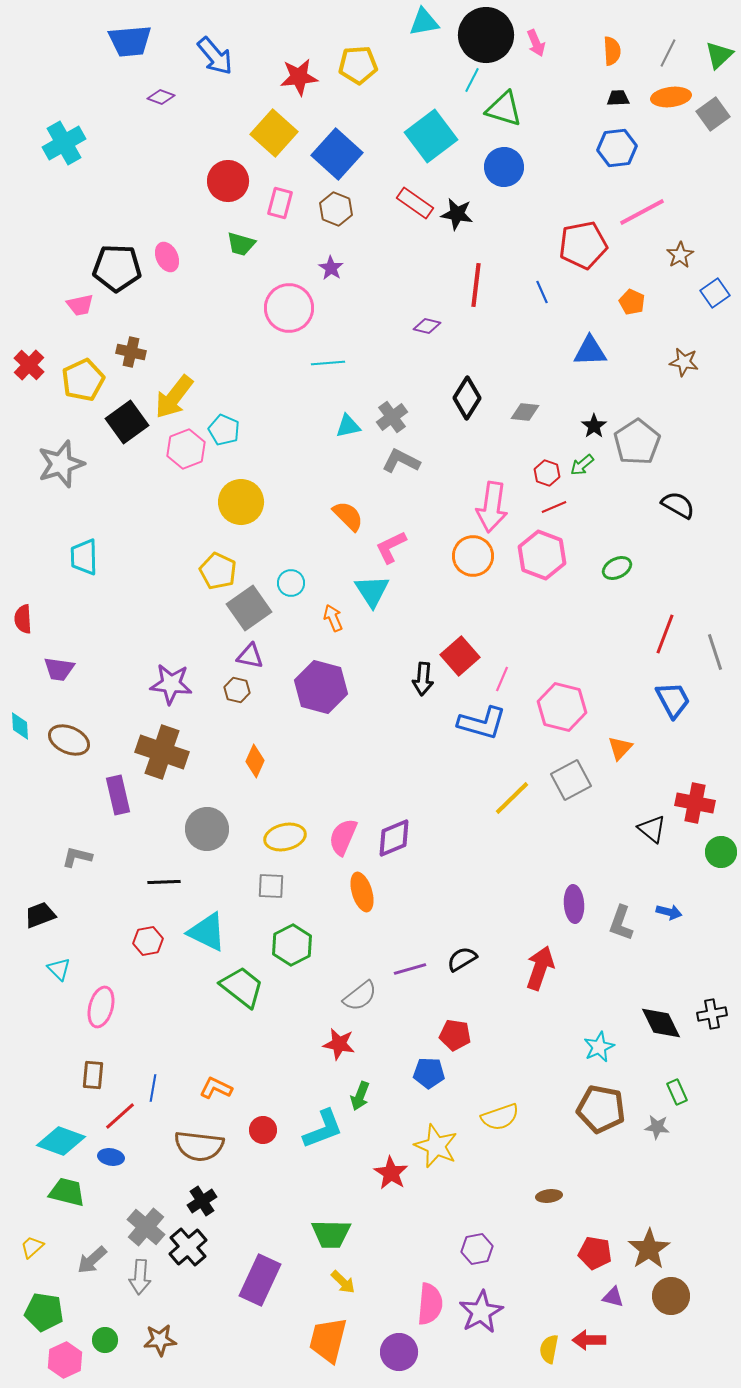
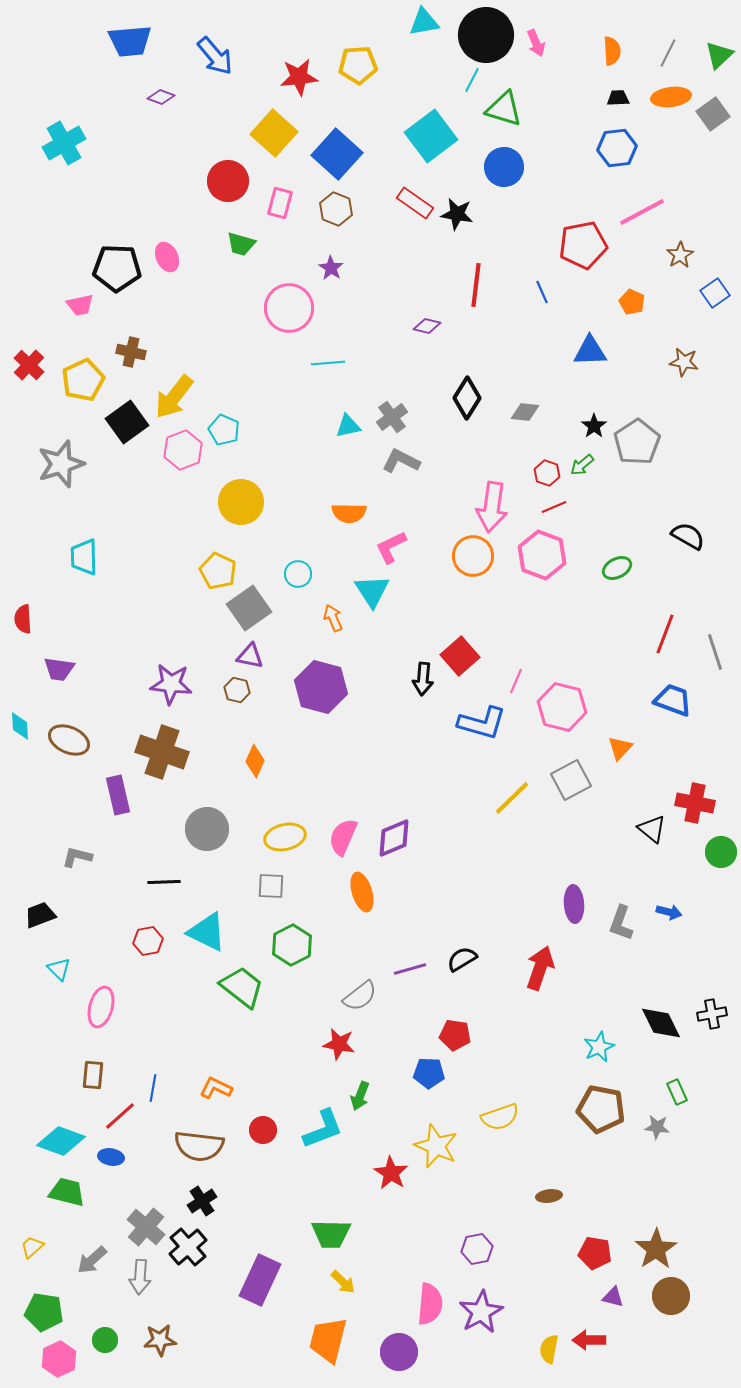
pink hexagon at (186, 449): moved 3 px left, 1 px down
black semicircle at (678, 505): moved 10 px right, 31 px down
orange semicircle at (348, 516): moved 1 px right, 3 px up; rotated 136 degrees clockwise
cyan circle at (291, 583): moved 7 px right, 9 px up
pink line at (502, 679): moved 14 px right, 2 px down
blue trapezoid at (673, 700): rotated 42 degrees counterclockwise
brown star at (649, 1249): moved 7 px right
pink hexagon at (65, 1360): moved 6 px left, 1 px up
